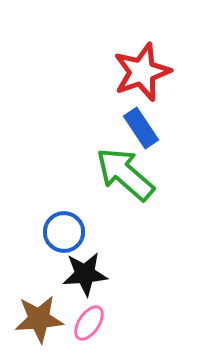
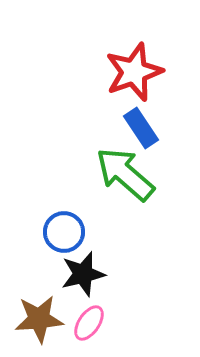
red star: moved 8 px left
black star: moved 2 px left; rotated 9 degrees counterclockwise
